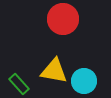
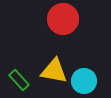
green rectangle: moved 4 px up
